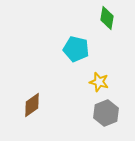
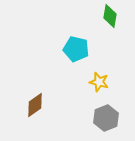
green diamond: moved 3 px right, 2 px up
brown diamond: moved 3 px right
gray hexagon: moved 5 px down
